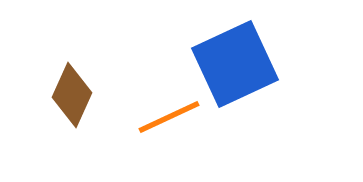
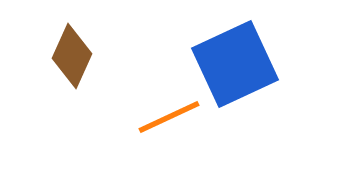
brown diamond: moved 39 px up
